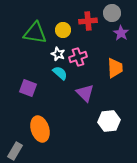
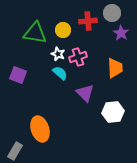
purple square: moved 10 px left, 13 px up
white hexagon: moved 4 px right, 9 px up
